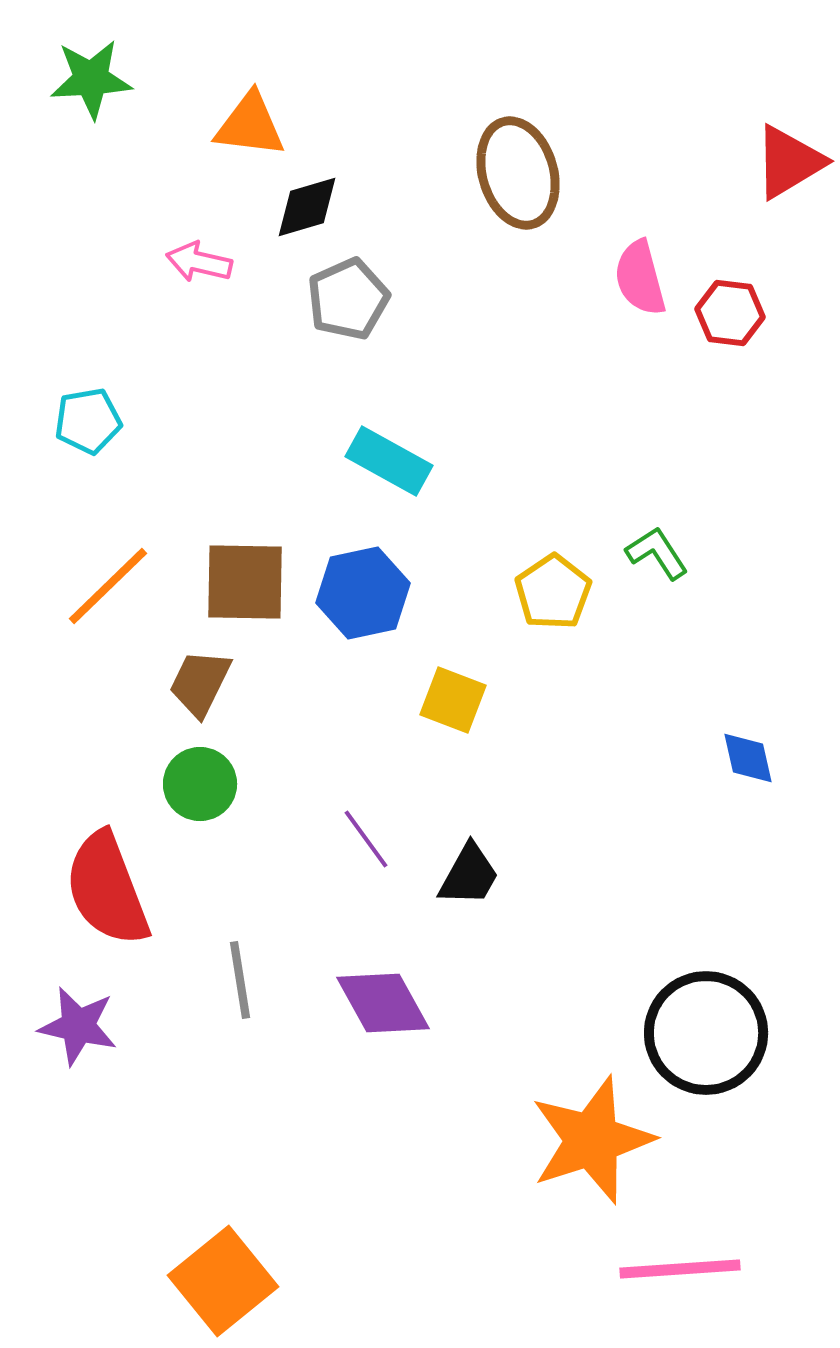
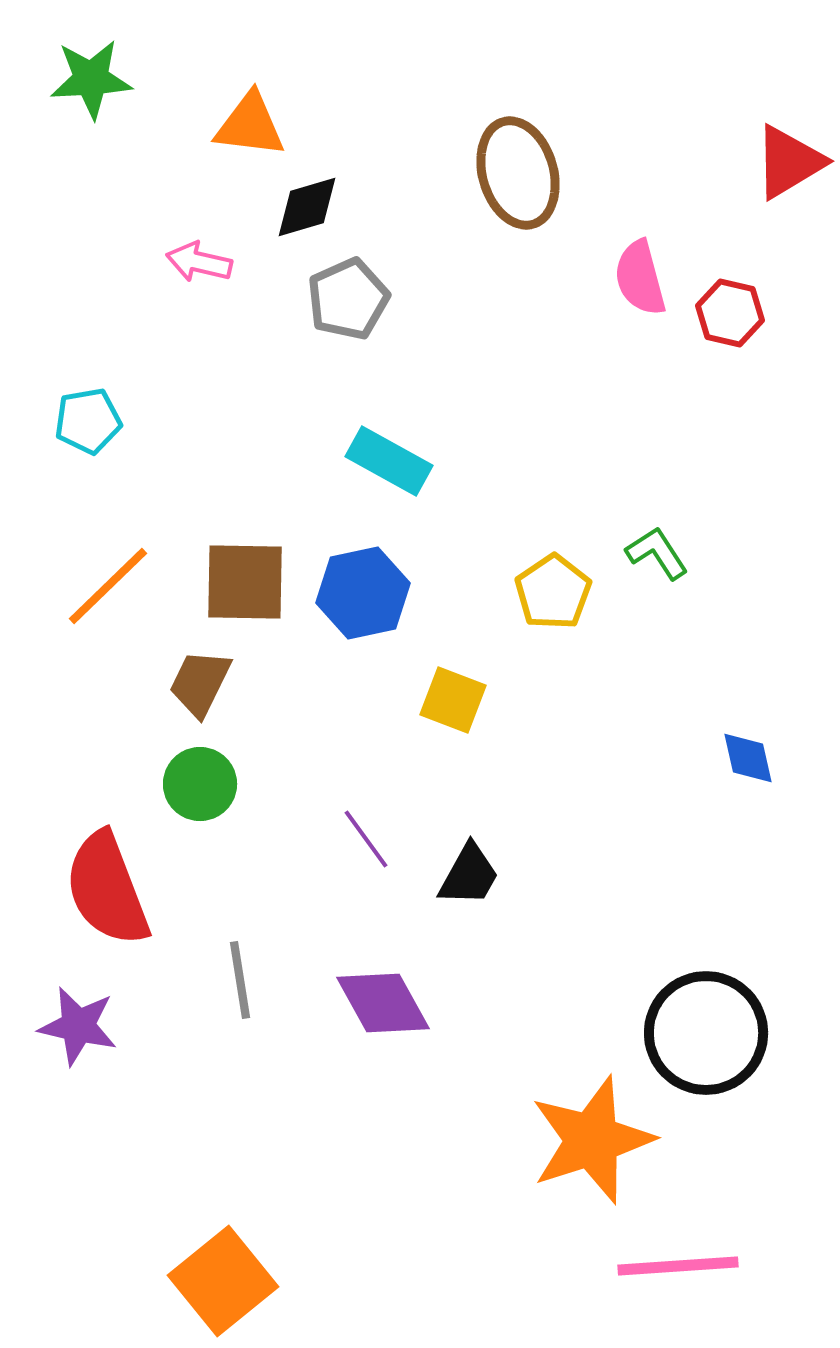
red hexagon: rotated 6 degrees clockwise
pink line: moved 2 px left, 3 px up
